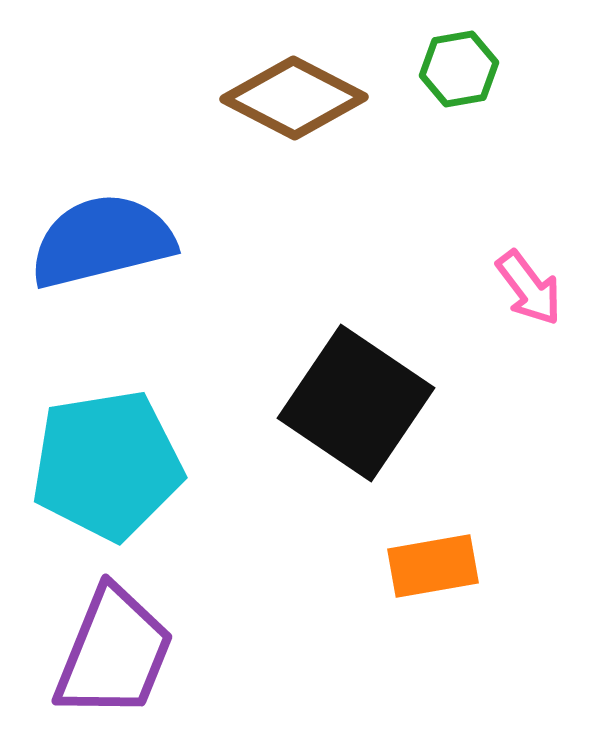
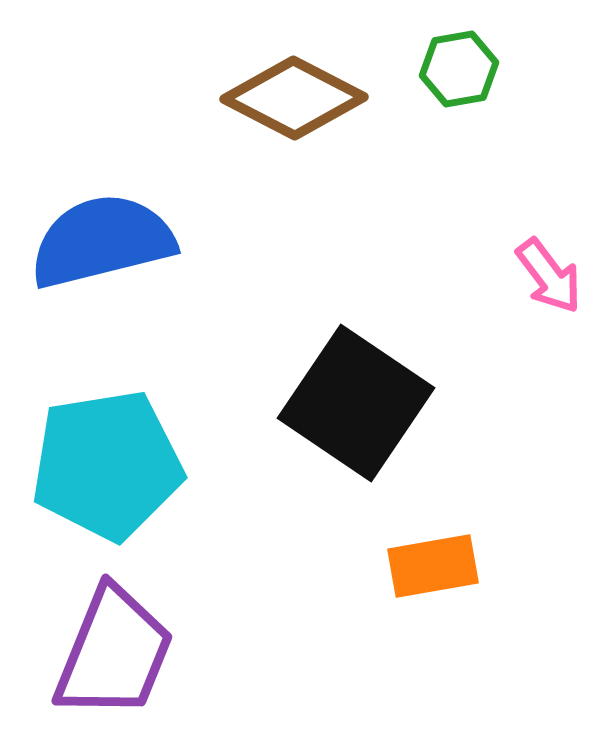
pink arrow: moved 20 px right, 12 px up
